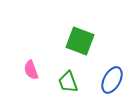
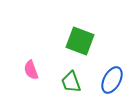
green trapezoid: moved 3 px right
